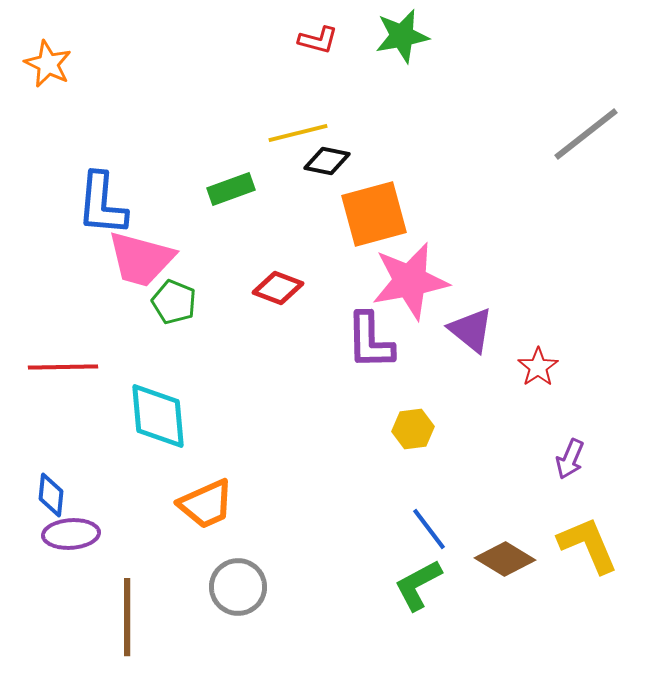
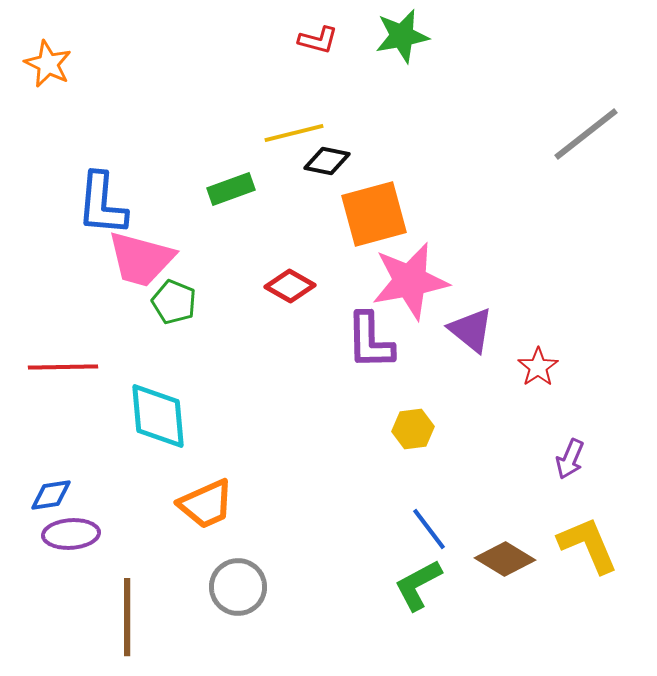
yellow line: moved 4 px left
red diamond: moved 12 px right, 2 px up; rotated 9 degrees clockwise
blue diamond: rotated 75 degrees clockwise
